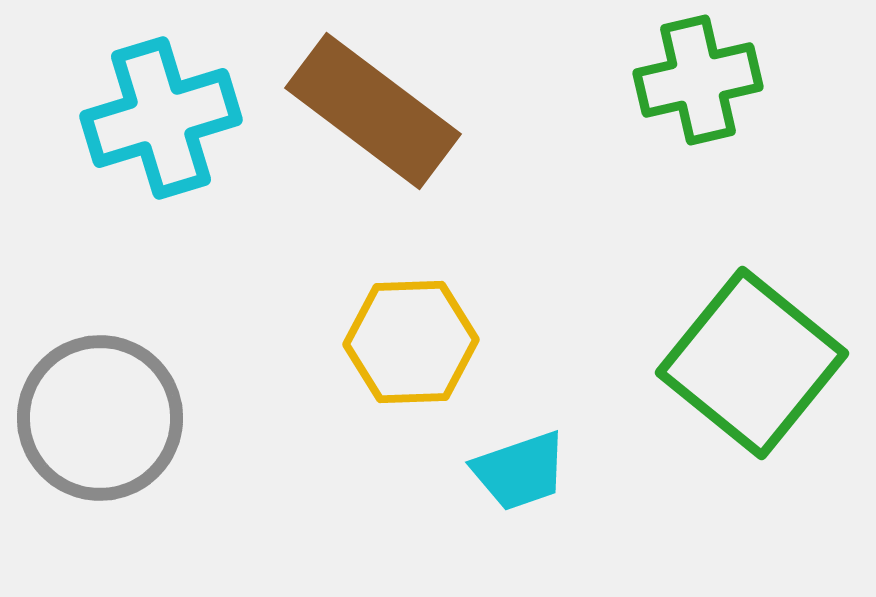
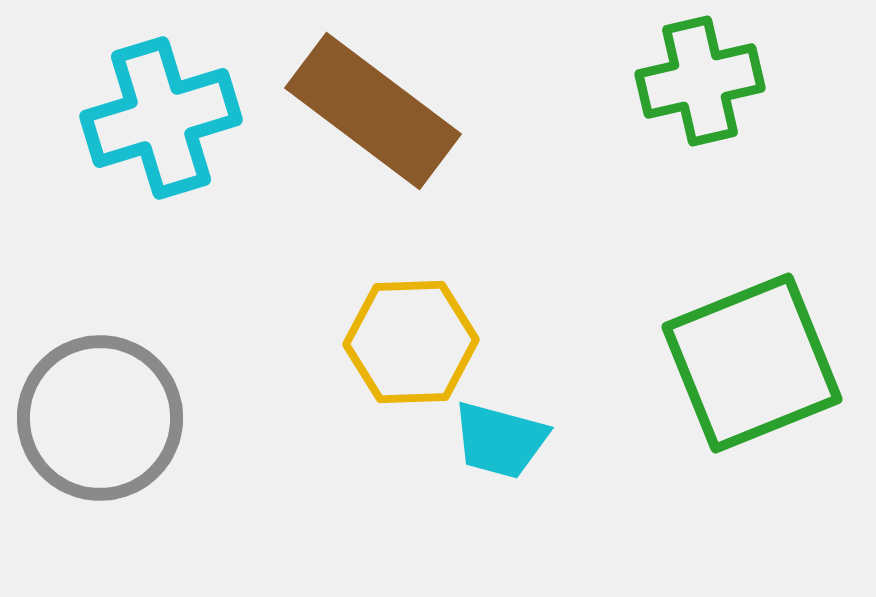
green cross: moved 2 px right, 1 px down
green square: rotated 29 degrees clockwise
cyan trapezoid: moved 20 px left, 31 px up; rotated 34 degrees clockwise
